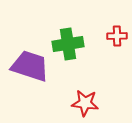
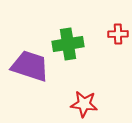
red cross: moved 1 px right, 2 px up
red star: moved 1 px left, 1 px down
